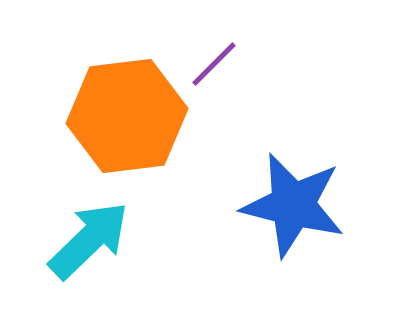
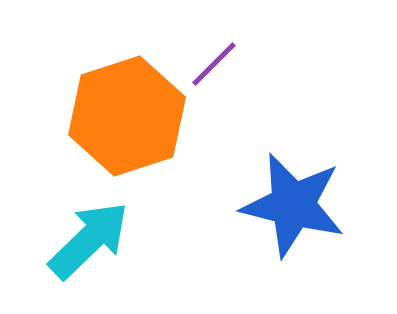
orange hexagon: rotated 11 degrees counterclockwise
